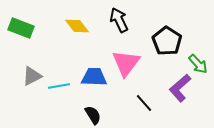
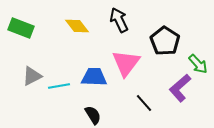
black pentagon: moved 2 px left
